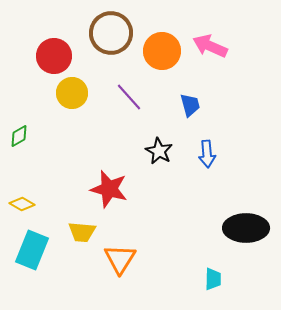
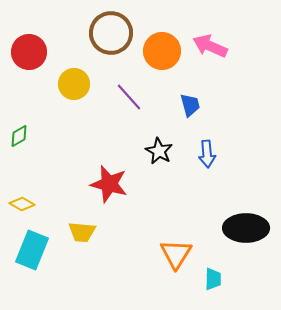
red circle: moved 25 px left, 4 px up
yellow circle: moved 2 px right, 9 px up
red star: moved 5 px up
orange triangle: moved 56 px right, 5 px up
